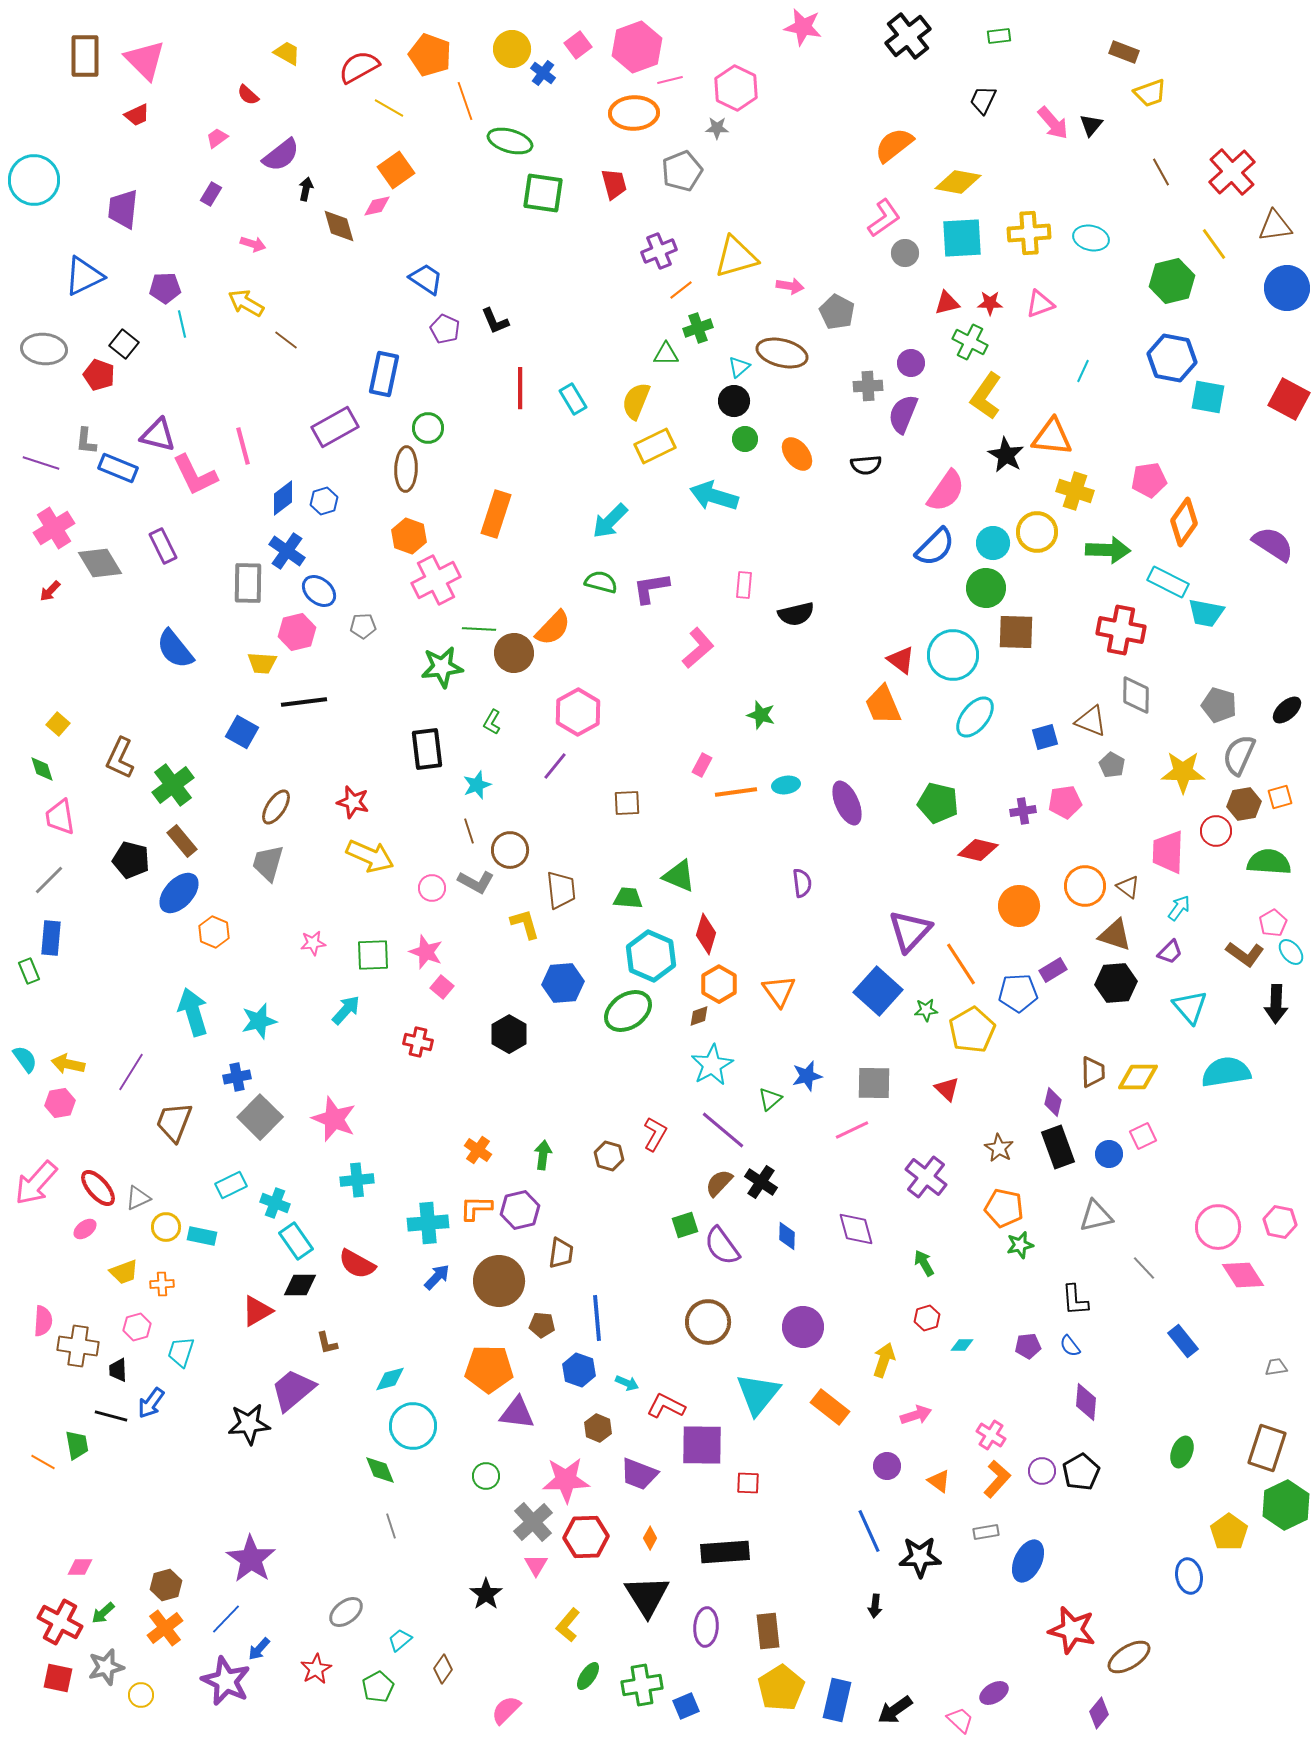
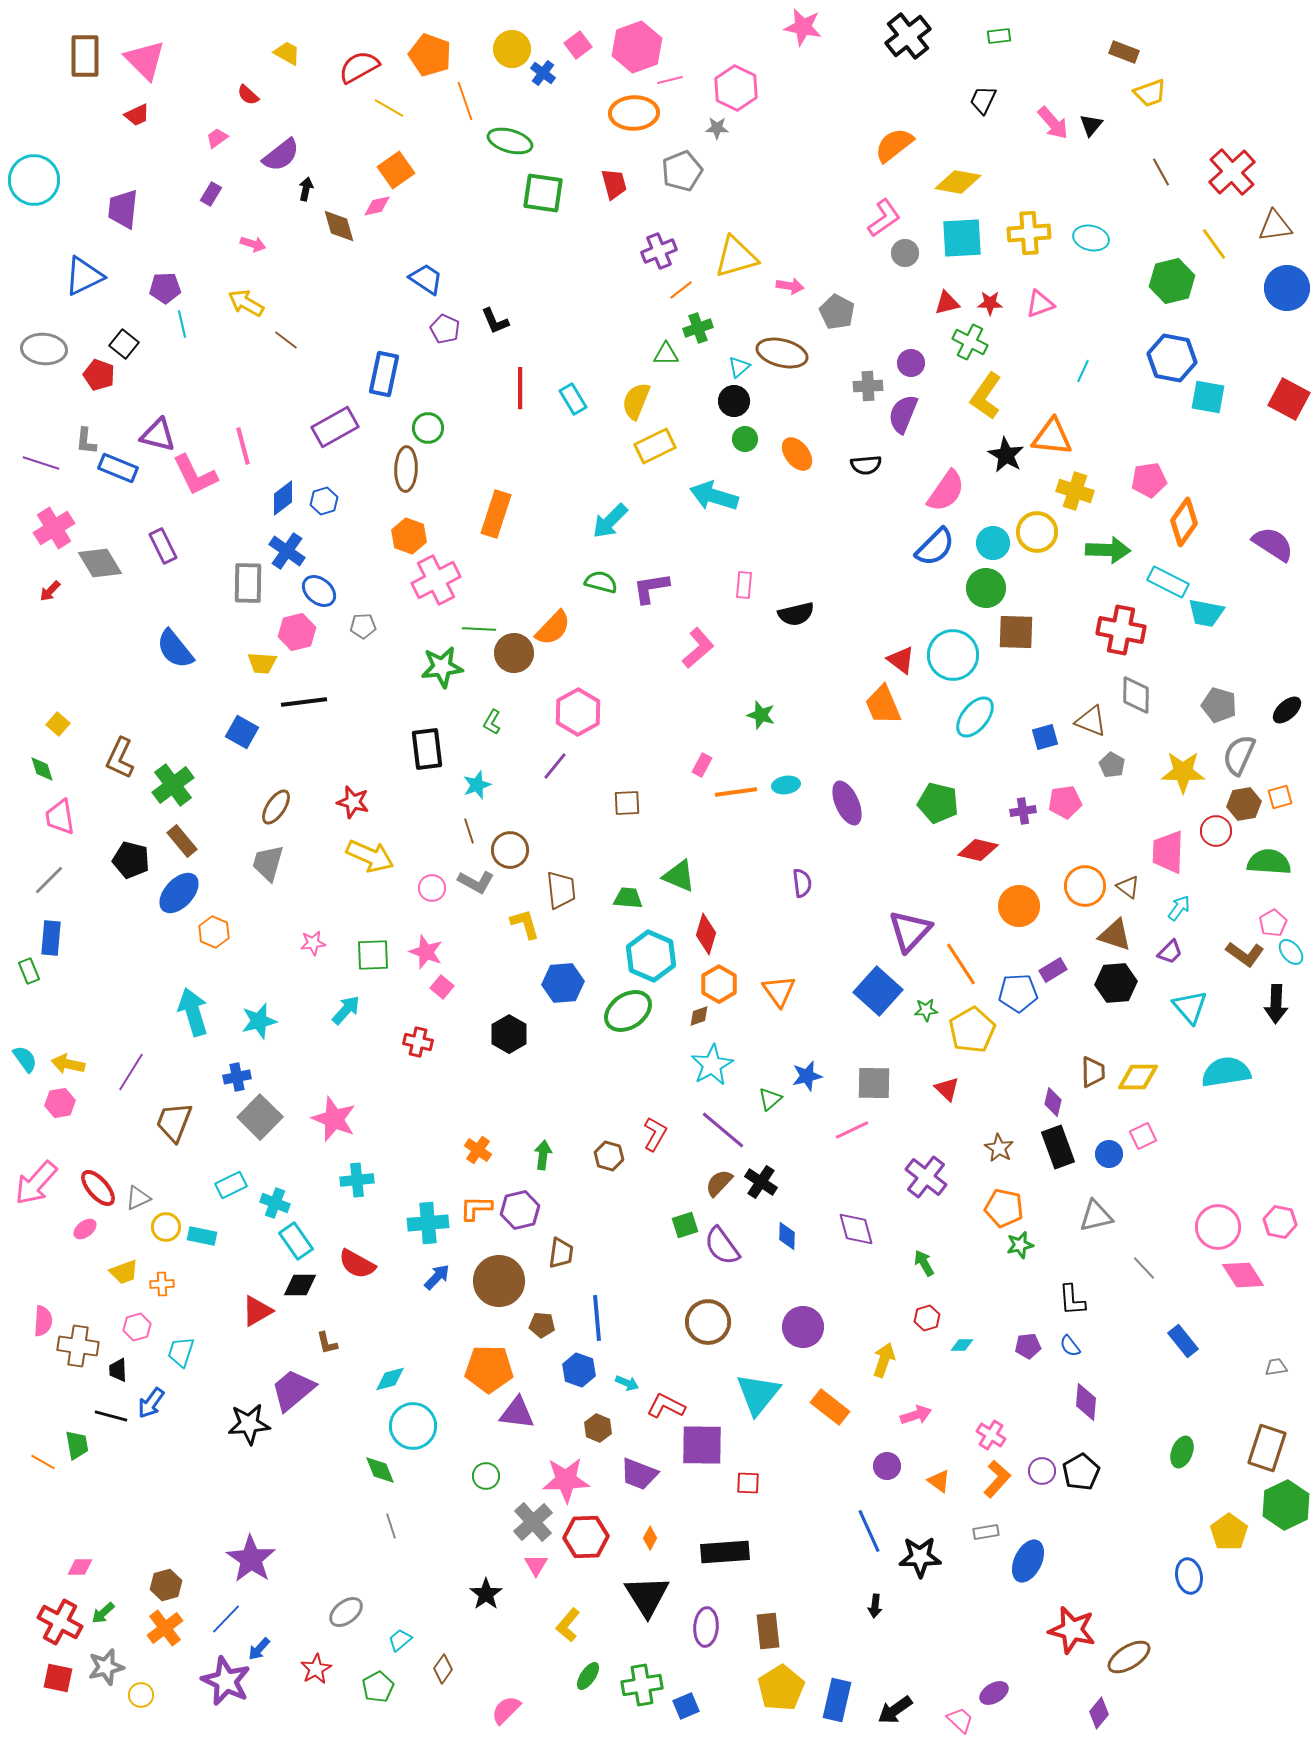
black L-shape at (1075, 1300): moved 3 px left
